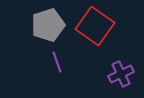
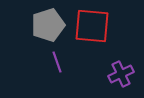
red square: moved 3 px left; rotated 30 degrees counterclockwise
